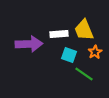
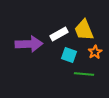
white rectangle: rotated 24 degrees counterclockwise
green line: rotated 30 degrees counterclockwise
